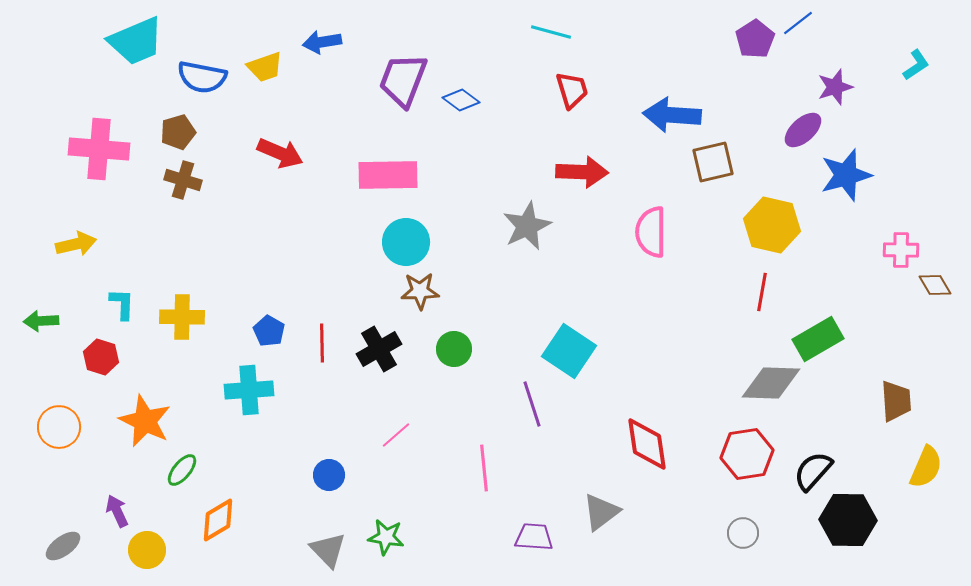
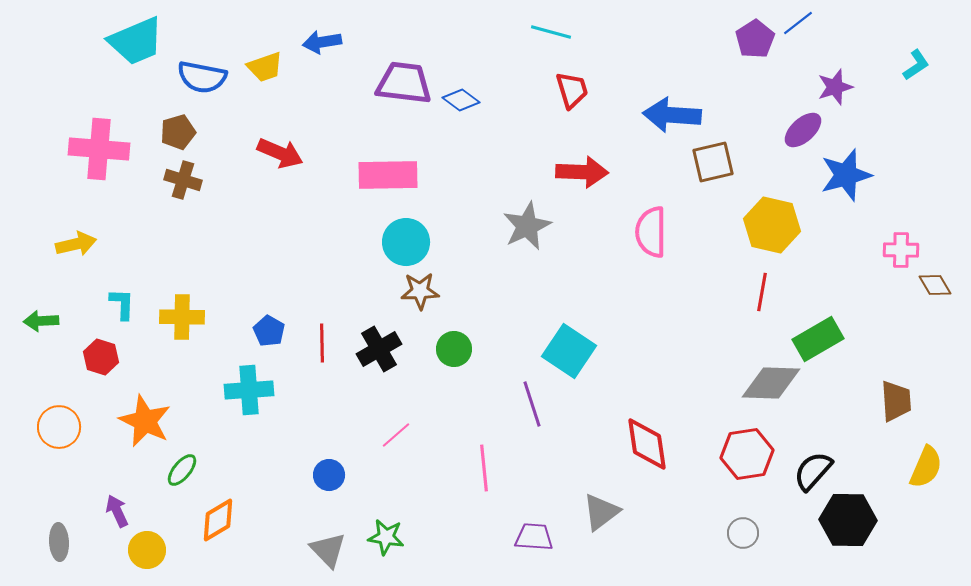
purple trapezoid at (403, 80): moved 1 px right, 3 px down; rotated 76 degrees clockwise
gray ellipse at (63, 546): moved 4 px left, 4 px up; rotated 57 degrees counterclockwise
